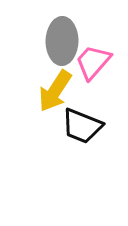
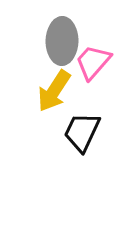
yellow arrow: moved 1 px left
black trapezoid: moved 6 px down; rotated 93 degrees clockwise
